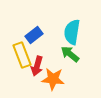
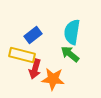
blue rectangle: moved 1 px left
yellow rectangle: rotated 55 degrees counterclockwise
red arrow: moved 2 px left, 3 px down
